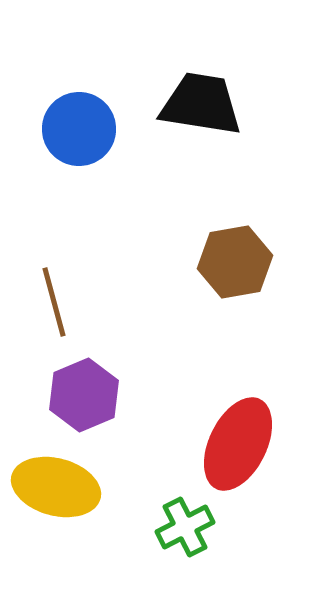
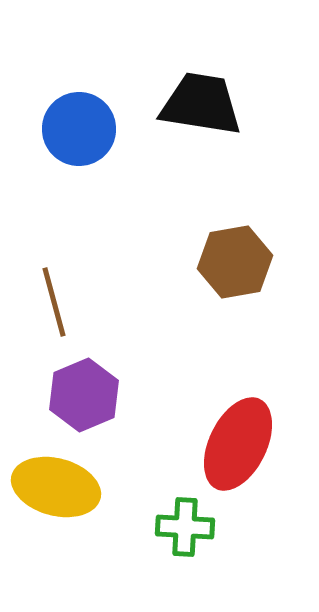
green cross: rotated 30 degrees clockwise
